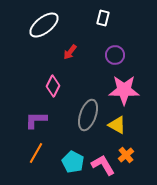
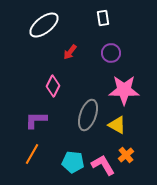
white rectangle: rotated 21 degrees counterclockwise
purple circle: moved 4 px left, 2 px up
orange line: moved 4 px left, 1 px down
cyan pentagon: rotated 20 degrees counterclockwise
